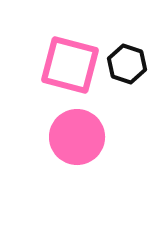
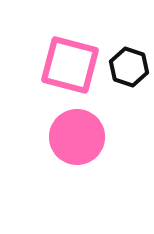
black hexagon: moved 2 px right, 3 px down
